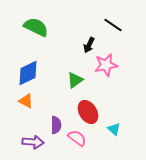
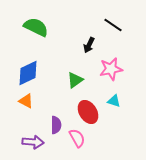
pink star: moved 5 px right, 4 px down
cyan triangle: moved 28 px up; rotated 24 degrees counterclockwise
pink semicircle: rotated 24 degrees clockwise
